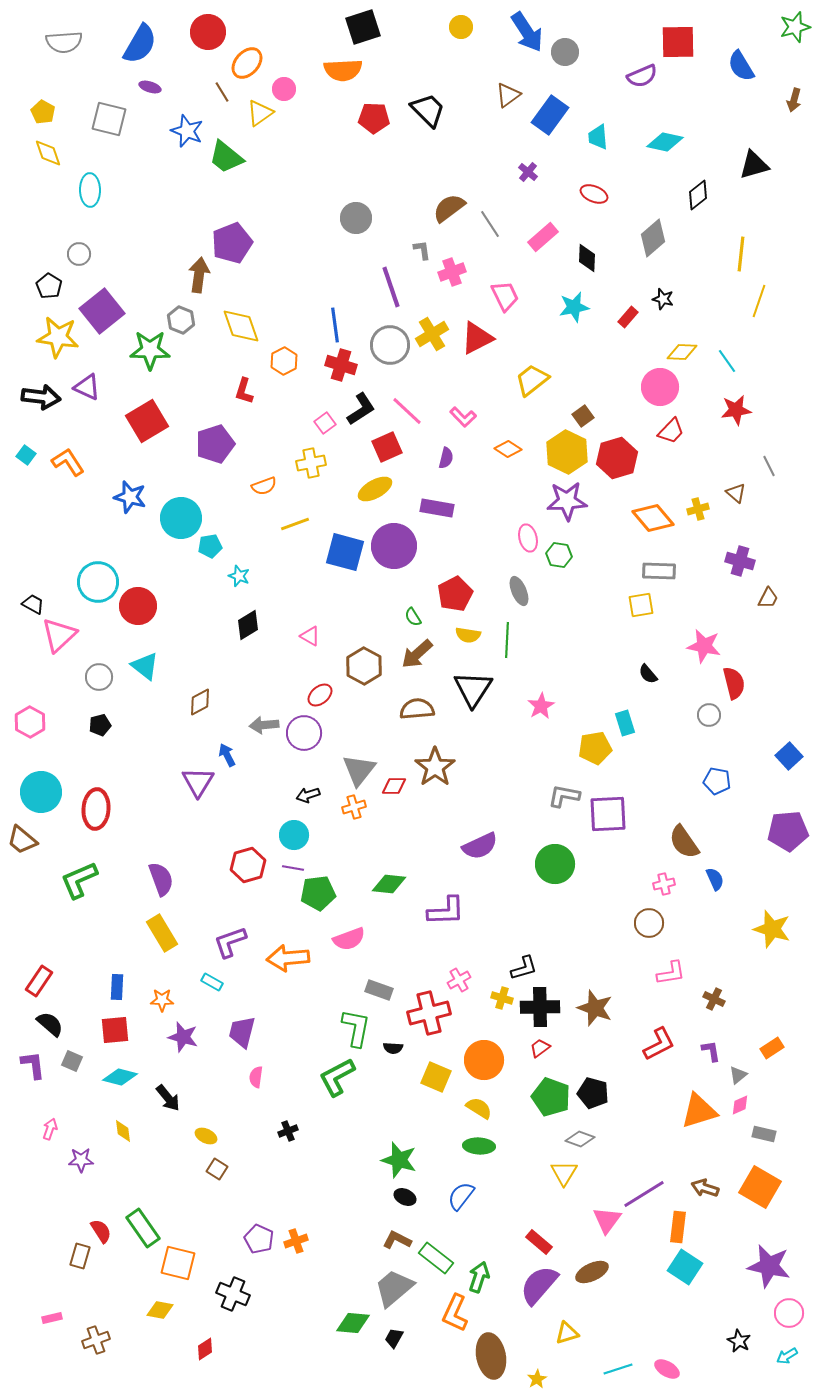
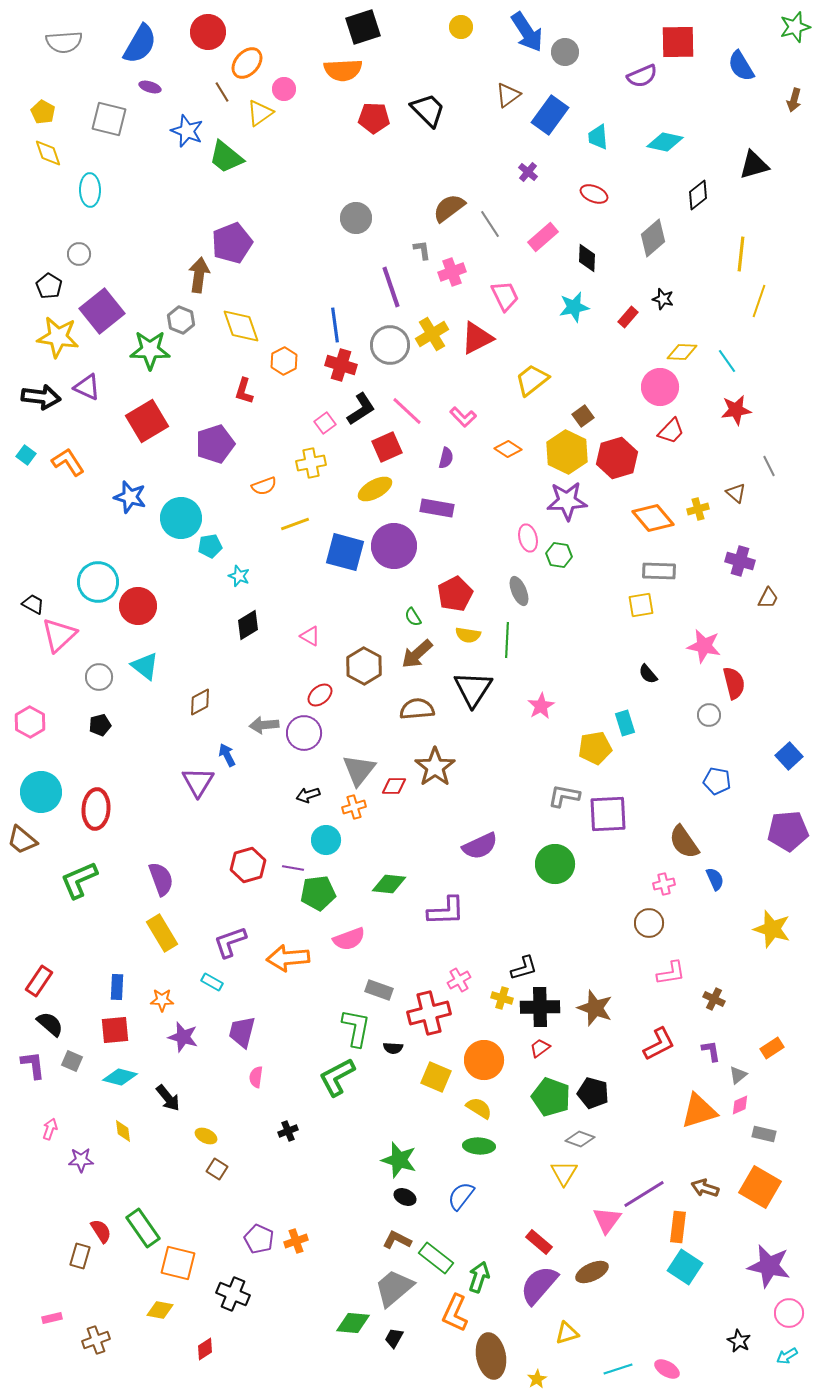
cyan circle at (294, 835): moved 32 px right, 5 px down
